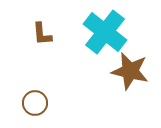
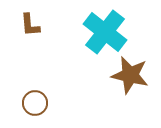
brown L-shape: moved 12 px left, 9 px up
brown star: moved 4 px down
